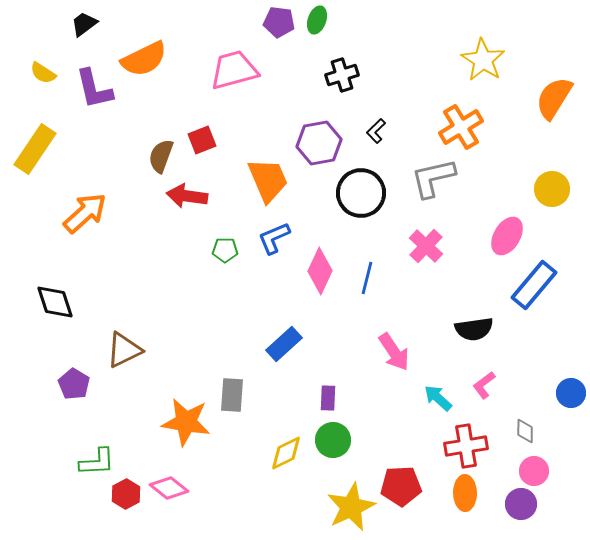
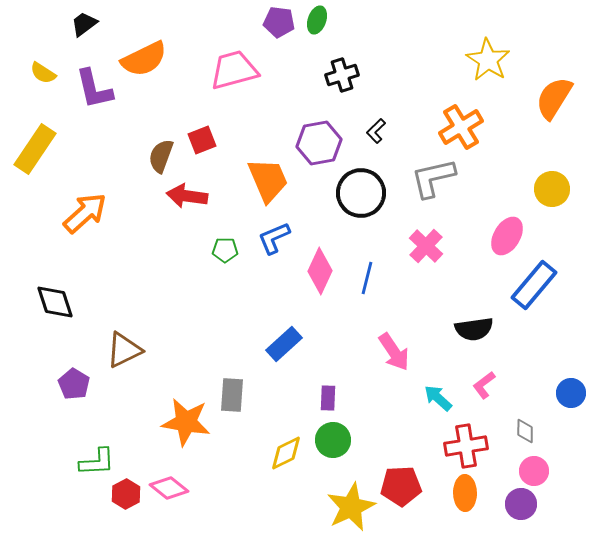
yellow star at (483, 60): moved 5 px right
